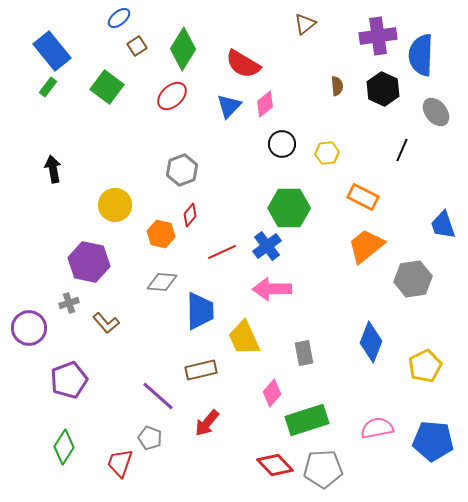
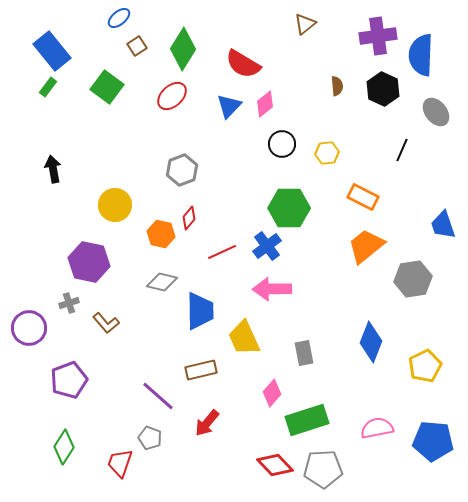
red diamond at (190, 215): moved 1 px left, 3 px down
gray diamond at (162, 282): rotated 8 degrees clockwise
